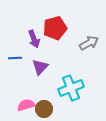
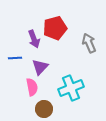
gray arrow: rotated 84 degrees counterclockwise
pink semicircle: moved 6 px right, 18 px up; rotated 96 degrees clockwise
